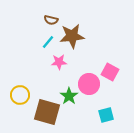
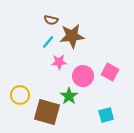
pink circle: moved 6 px left, 8 px up
